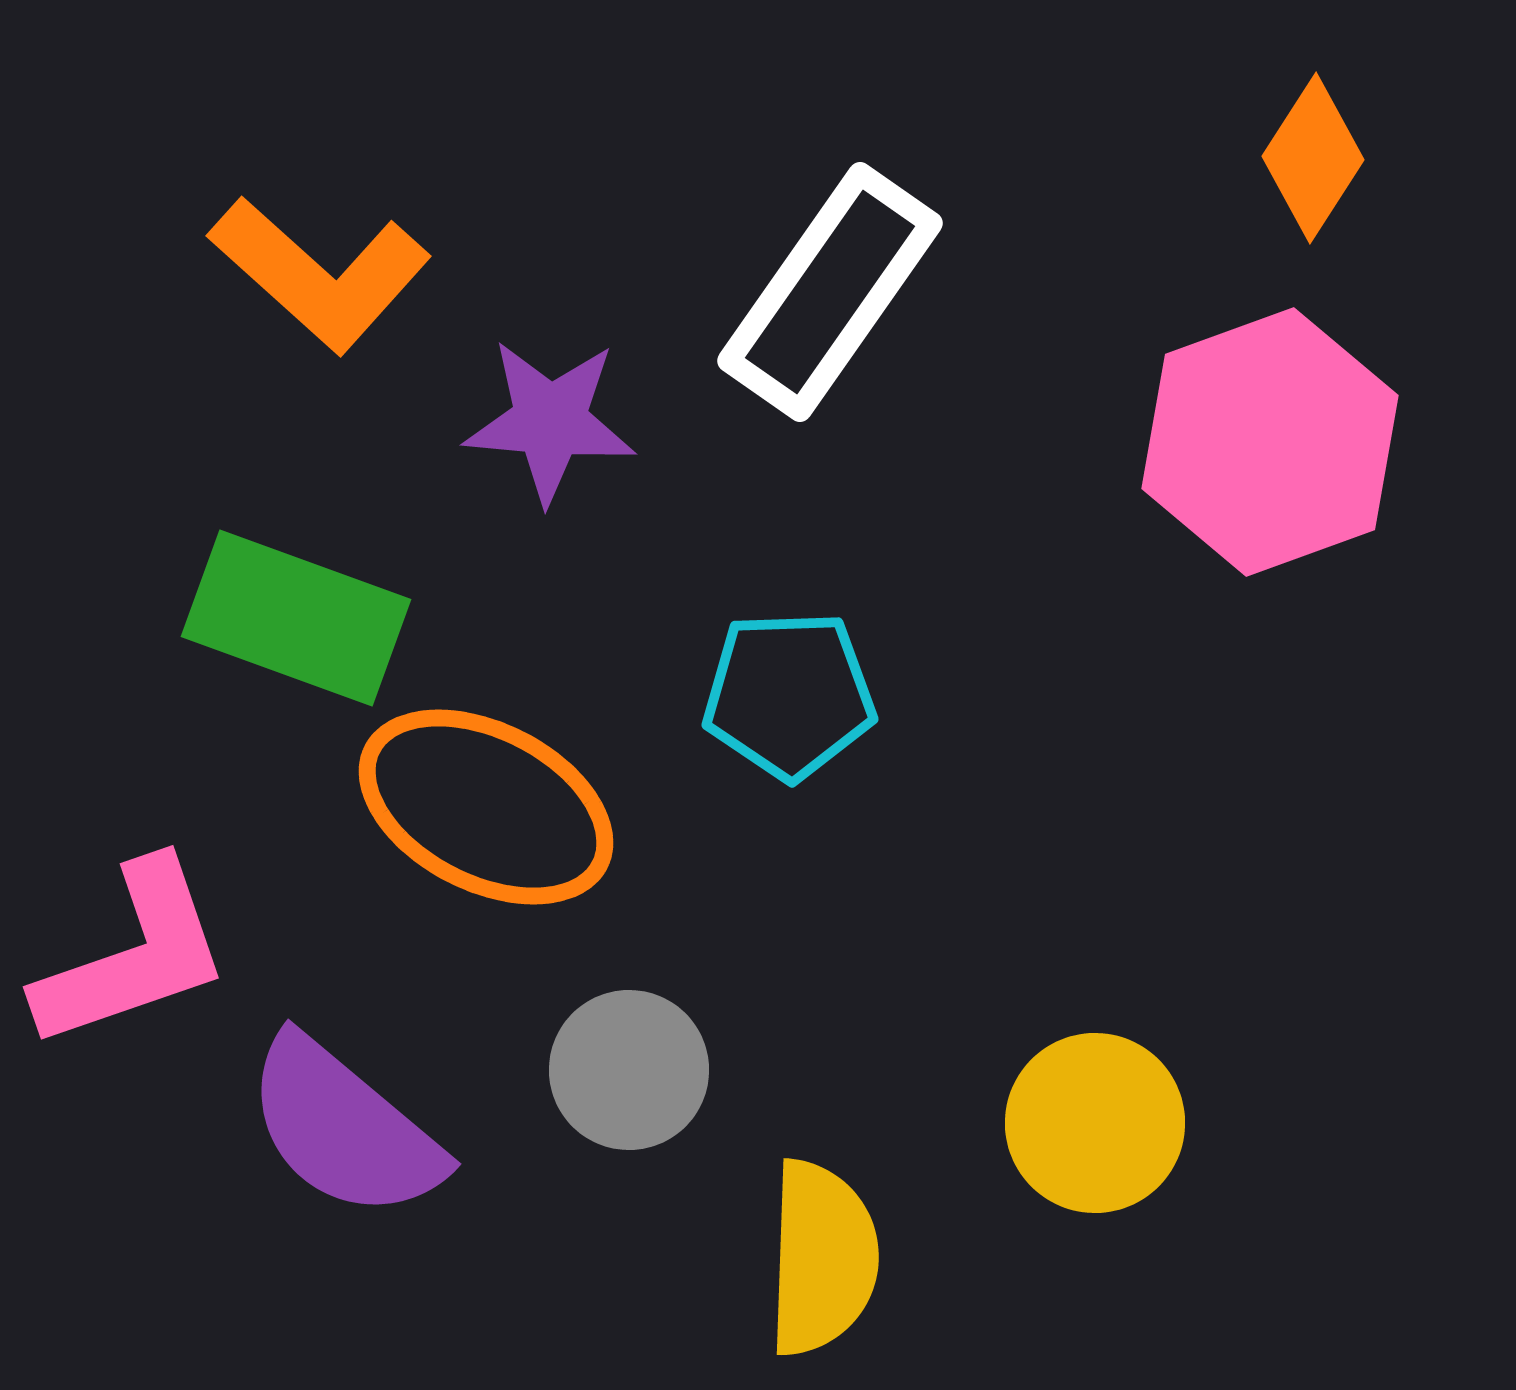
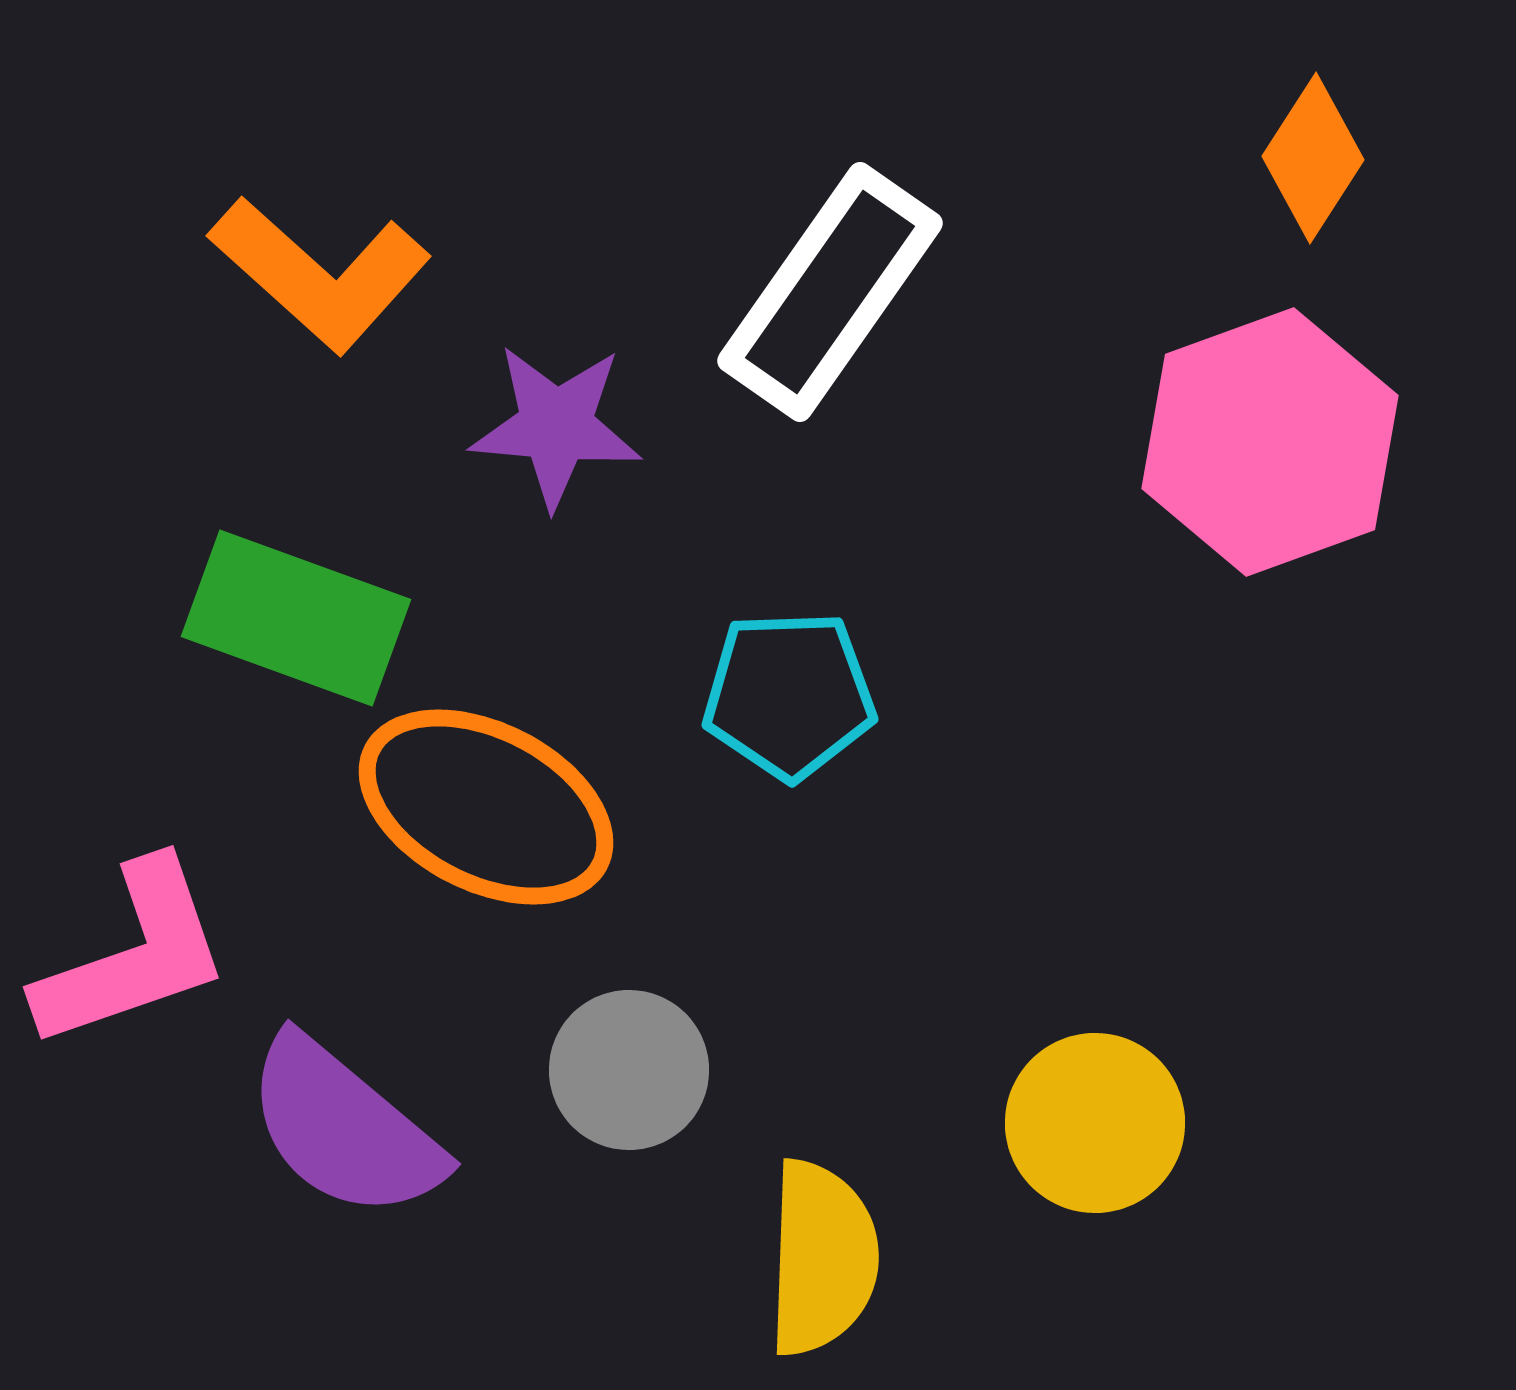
purple star: moved 6 px right, 5 px down
